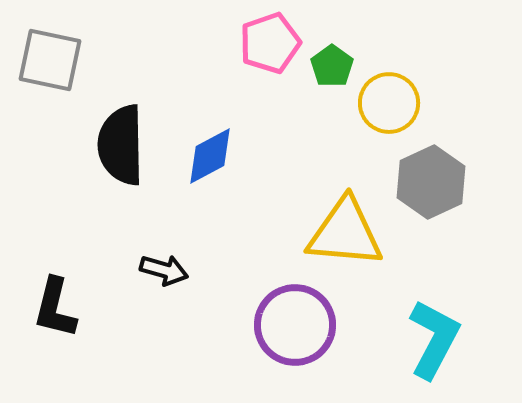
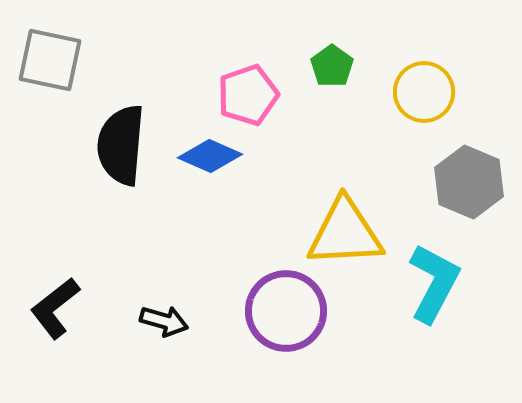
pink pentagon: moved 22 px left, 52 px down
yellow circle: moved 35 px right, 11 px up
black semicircle: rotated 6 degrees clockwise
blue diamond: rotated 52 degrees clockwise
gray hexagon: moved 38 px right; rotated 12 degrees counterclockwise
yellow triangle: rotated 8 degrees counterclockwise
black arrow: moved 51 px down
black L-shape: rotated 38 degrees clockwise
purple circle: moved 9 px left, 14 px up
cyan L-shape: moved 56 px up
